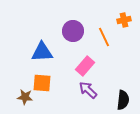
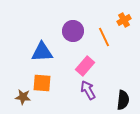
orange cross: rotated 16 degrees counterclockwise
purple arrow: rotated 18 degrees clockwise
brown star: moved 2 px left
